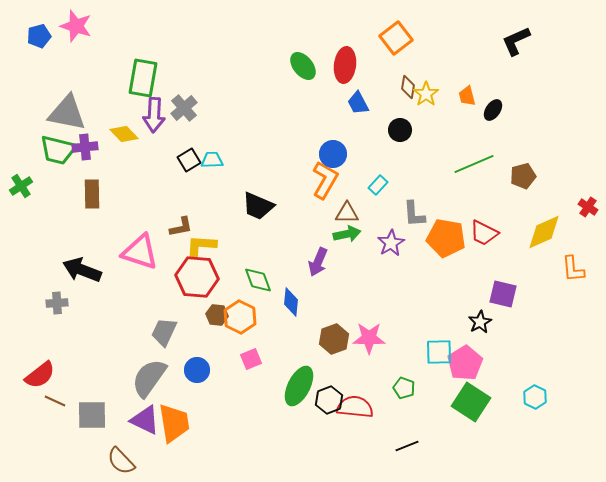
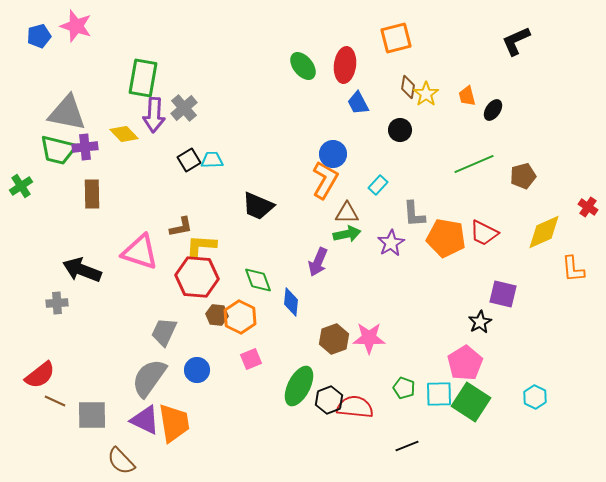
orange square at (396, 38): rotated 24 degrees clockwise
cyan square at (439, 352): moved 42 px down
